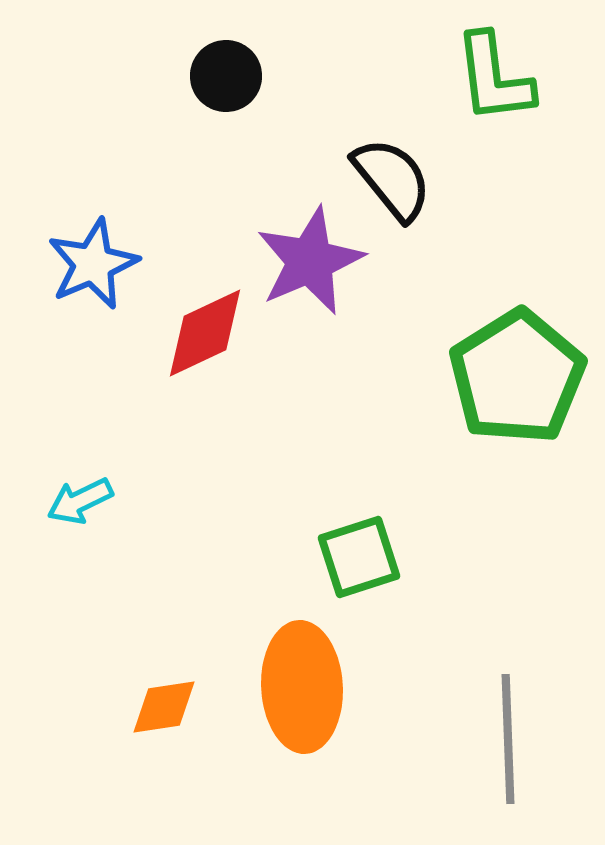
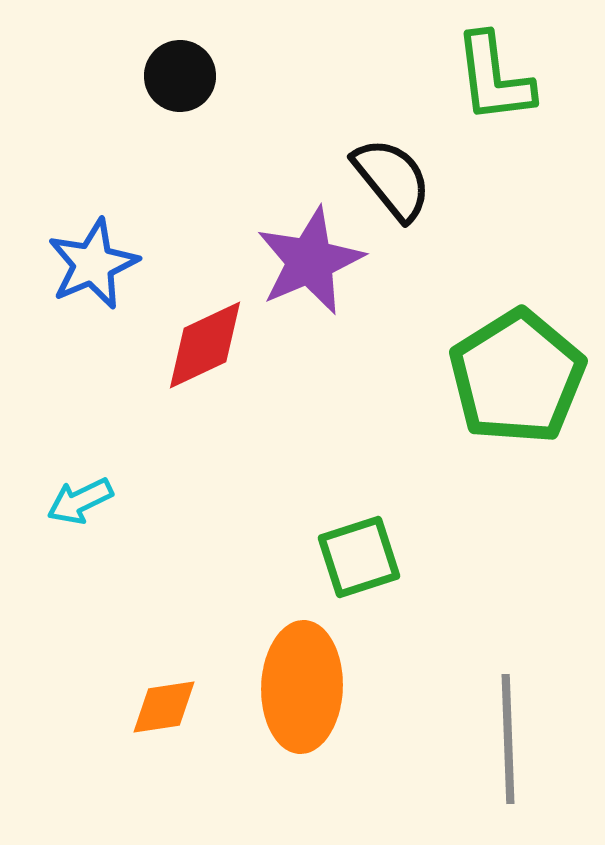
black circle: moved 46 px left
red diamond: moved 12 px down
orange ellipse: rotated 5 degrees clockwise
